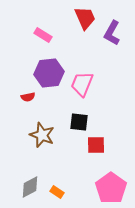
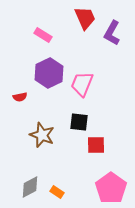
purple hexagon: rotated 20 degrees counterclockwise
red semicircle: moved 8 px left
